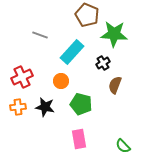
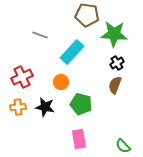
brown pentagon: rotated 15 degrees counterclockwise
black cross: moved 14 px right
orange circle: moved 1 px down
